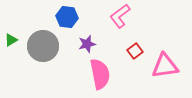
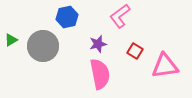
blue hexagon: rotated 20 degrees counterclockwise
purple star: moved 11 px right
red square: rotated 21 degrees counterclockwise
